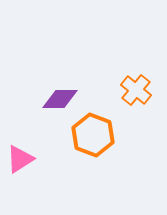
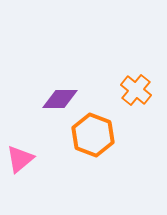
pink triangle: rotated 8 degrees counterclockwise
